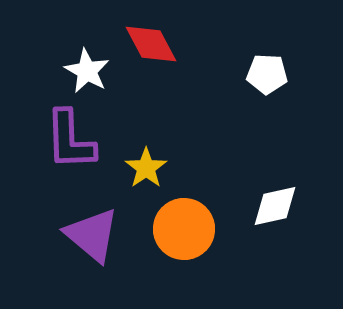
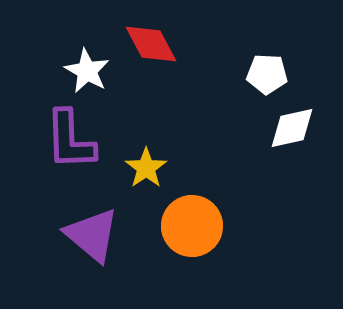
white diamond: moved 17 px right, 78 px up
orange circle: moved 8 px right, 3 px up
